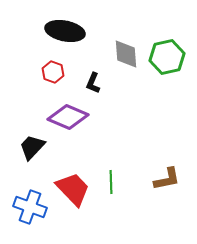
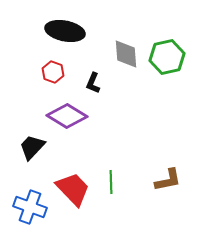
purple diamond: moved 1 px left, 1 px up; rotated 9 degrees clockwise
brown L-shape: moved 1 px right, 1 px down
